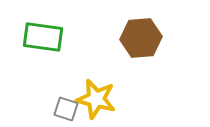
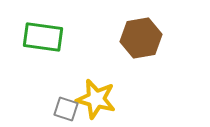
brown hexagon: rotated 6 degrees counterclockwise
